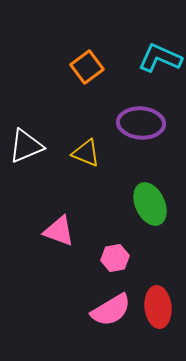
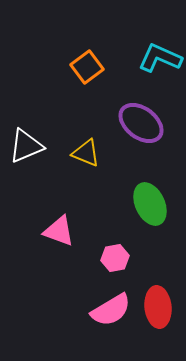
purple ellipse: rotated 33 degrees clockwise
